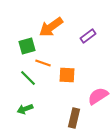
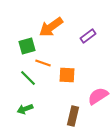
brown rectangle: moved 1 px left, 2 px up
